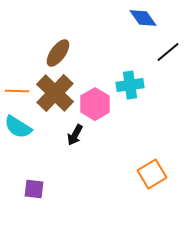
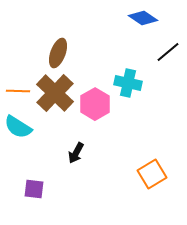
blue diamond: rotated 20 degrees counterclockwise
brown ellipse: rotated 16 degrees counterclockwise
cyan cross: moved 2 px left, 2 px up; rotated 20 degrees clockwise
orange line: moved 1 px right
black arrow: moved 1 px right, 18 px down
